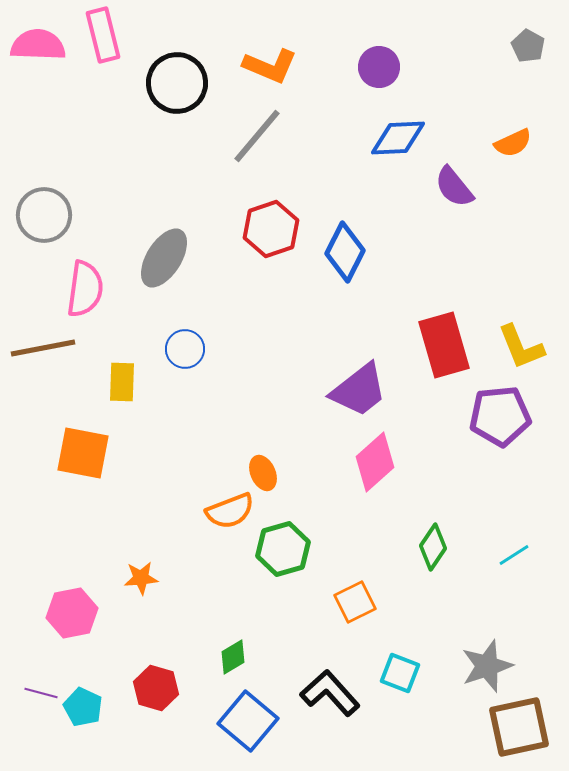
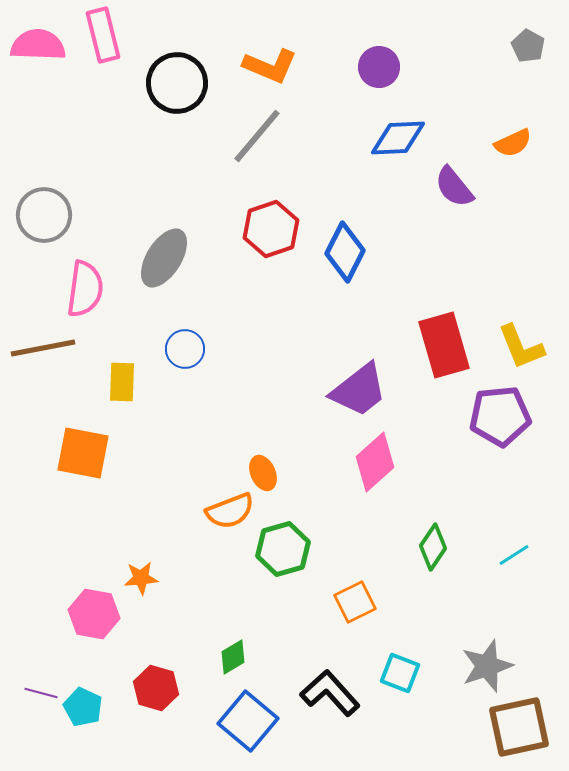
pink hexagon at (72, 613): moved 22 px right, 1 px down; rotated 21 degrees clockwise
